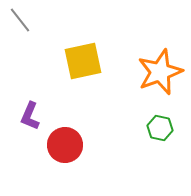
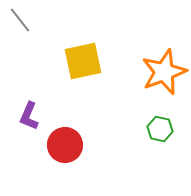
orange star: moved 4 px right
purple L-shape: moved 1 px left
green hexagon: moved 1 px down
